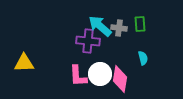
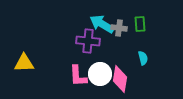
cyan arrow: moved 2 px right, 2 px up; rotated 10 degrees counterclockwise
